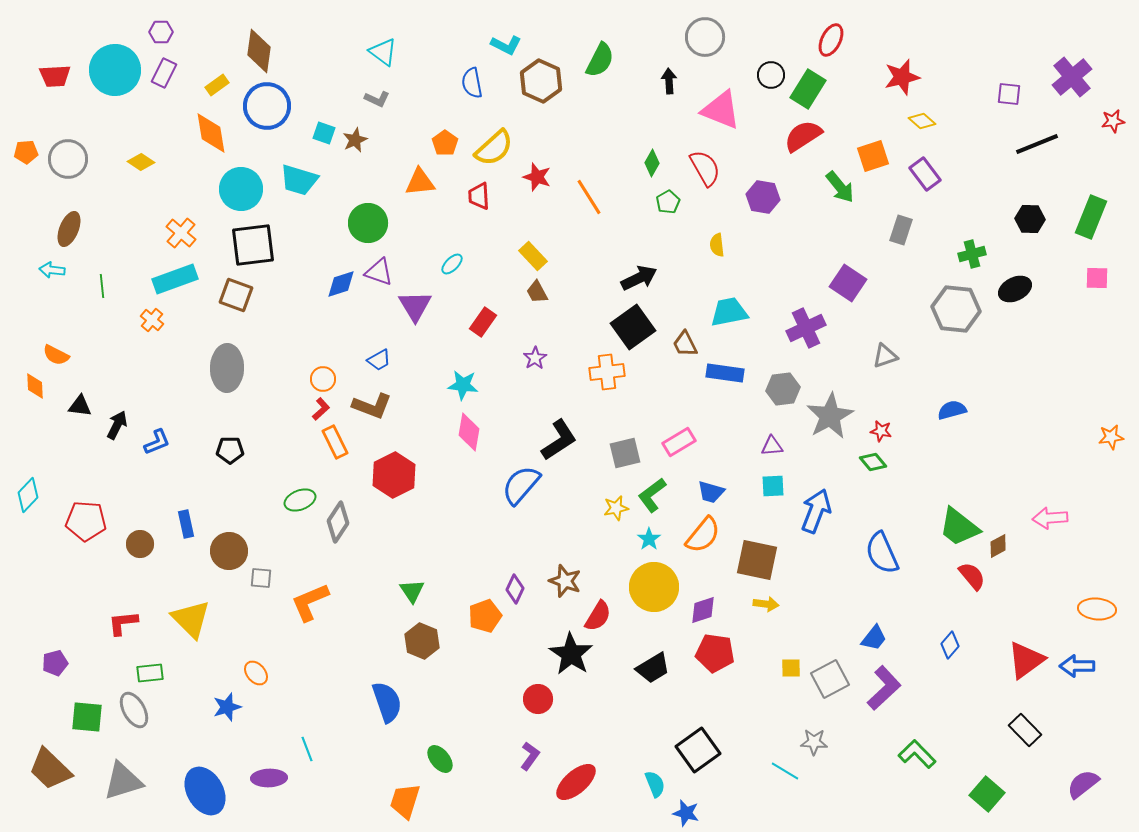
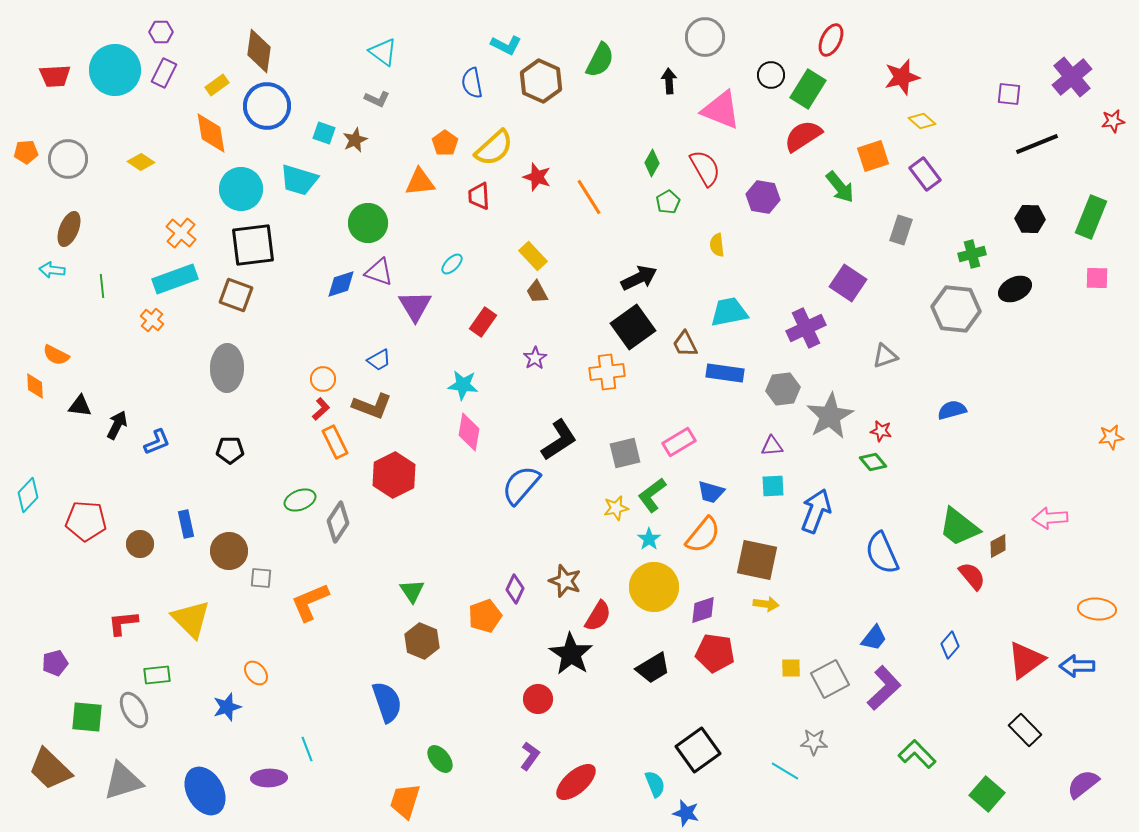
green rectangle at (150, 673): moved 7 px right, 2 px down
